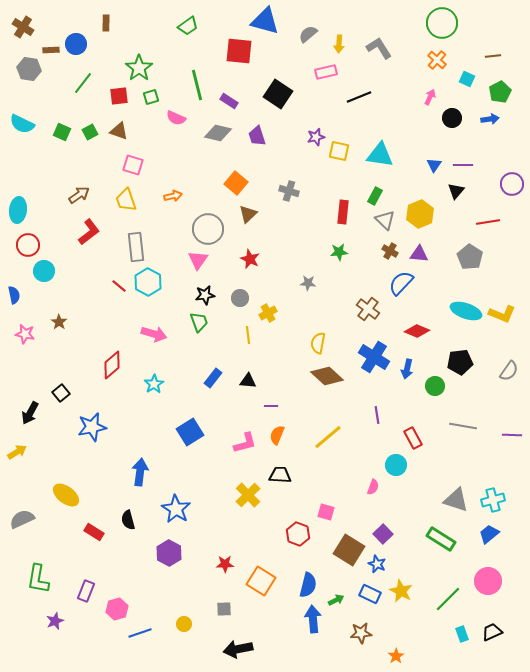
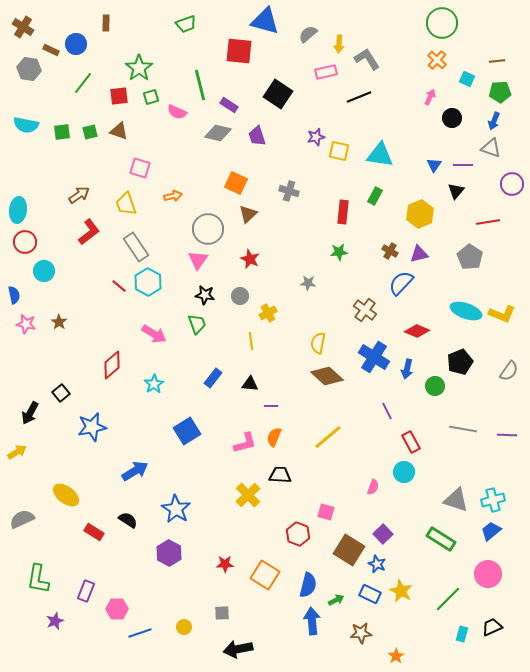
green trapezoid at (188, 26): moved 2 px left, 2 px up; rotated 15 degrees clockwise
gray L-shape at (379, 48): moved 12 px left, 11 px down
brown rectangle at (51, 50): rotated 28 degrees clockwise
brown line at (493, 56): moved 4 px right, 5 px down
green line at (197, 85): moved 3 px right
green pentagon at (500, 92): rotated 25 degrees clockwise
purple rectangle at (229, 101): moved 4 px down
pink semicircle at (176, 118): moved 1 px right, 6 px up
blue arrow at (490, 119): moved 4 px right, 2 px down; rotated 120 degrees clockwise
cyan semicircle at (22, 124): moved 4 px right, 1 px down; rotated 15 degrees counterclockwise
green square at (62, 132): rotated 30 degrees counterclockwise
green square at (90, 132): rotated 14 degrees clockwise
pink square at (133, 165): moved 7 px right, 3 px down
orange square at (236, 183): rotated 15 degrees counterclockwise
yellow trapezoid at (126, 200): moved 4 px down
gray triangle at (385, 220): moved 106 px right, 72 px up; rotated 25 degrees counterclockwise
red circle at (28, 245): moved 3 px left, 3 px up
gray rectangle at (136, 247): rotated 28 degrees counterclockwise
purple triangle at (419, 254): rotated 18 degrees counterclockwise
black star at (205, 295): rotated 18 degrees clockwise
gray circle at (240, 298): moved 2 px up
brown cross at (368, 309): moved 3 px left, 1 px down
green trapezoid at (199, 322): moved 2 px left, 2 px down
pink star at (25, 334): moved 1 px right, 10 px up
pink arrow at (154, 334): rotated 15 degrees clockwise
yellow line at (248, 335): moved 3 px right, 6 px down
black pentagon at (460, 362): rotated 15 degrees counterclockwise
black triangle at (248, 381): moved 2 px right, 3 px down
purple line at (377, 415): moved 10 px right, 4 px up; rotated 18 degrees counterclockwise
gray line at (463, 426): moved 3 px down
blue square at (190, 432): moved 3 px left, 1 px up
orange semicircle at (277, 435): moved 3 px left, 2 px down
purple line at (512, 435): moved 5 px left
red rectangle at (413, 438): moved 2 px left, 4 px down
cyan circle at (396, 465): moved 8 px right, 7 px down
blue arrow at (140, 472): moved 5 px left, 1 px up; rotated 52 degrees clockwise
black semicircle at (128, 520): rotated 138 degrees clockwise
blue trapezoid at (489, 534): moved 2 px right, 3 px up
orange square at (261, 581): moved 4 px right, 6 px up
pink circle at (488, 581): moved 7 px up
pink hexagon at (117, 609): rotated 15 degrees clockwise
gray square at (224, 609): moved 2 px left, 4 px down
blue arrow at (313, 619): moved 1 px left, 2 px down
yellow circle at (184, 624): moved 3 px down
black trapezoid at (492, 632): moved 5 px up
cyan rectangle at (462, 634): rotated 35 degrees clockwise
